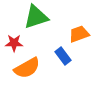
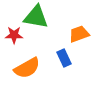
green triangle: rotated 28 degrees clockwise
red star: moved 8 px up
blue rectangle: moved 1 px right, 2 px down; rotated 12 degrees clockwise
